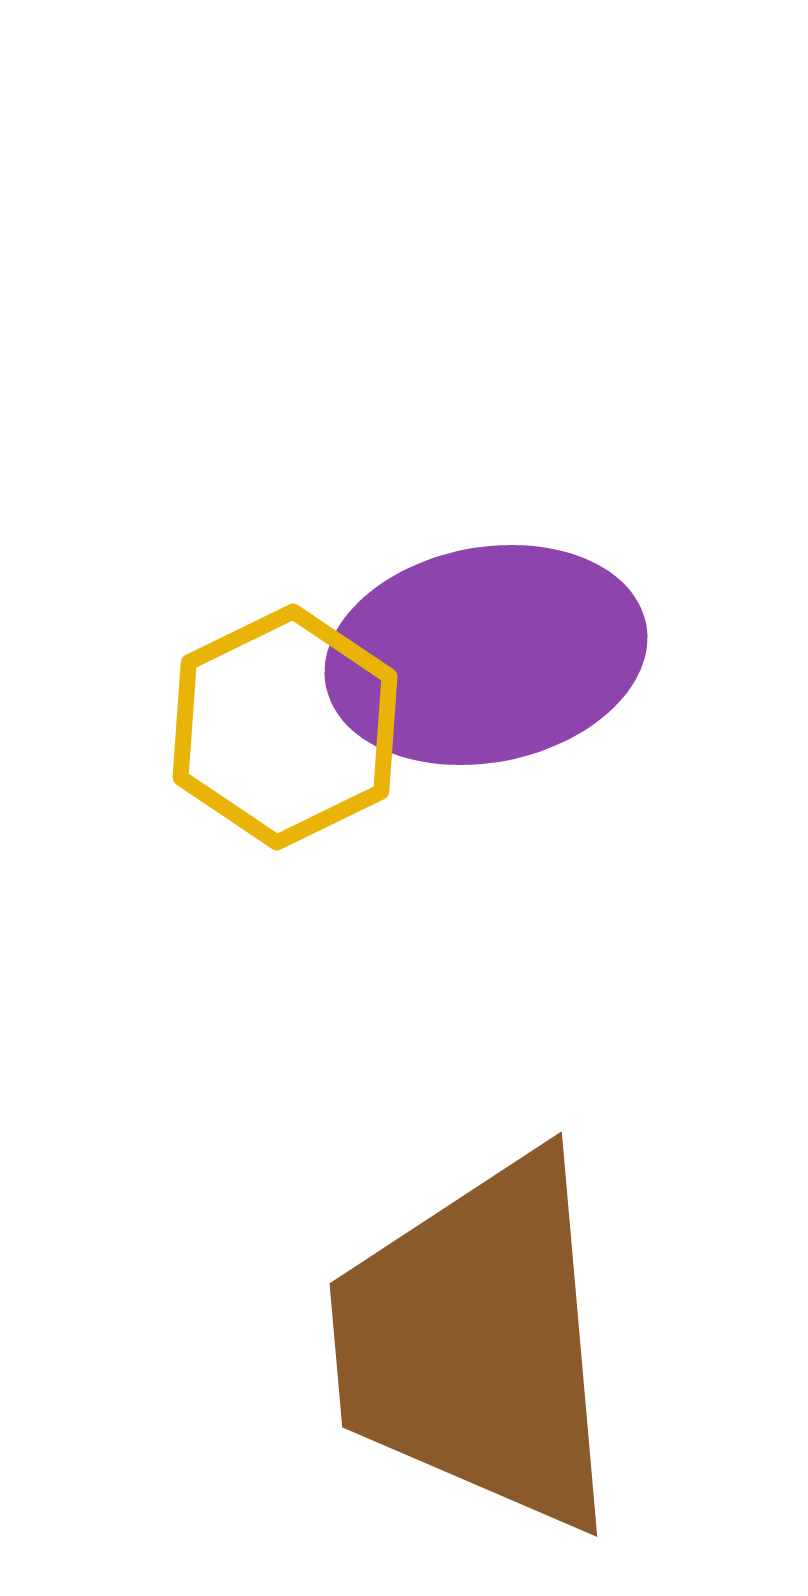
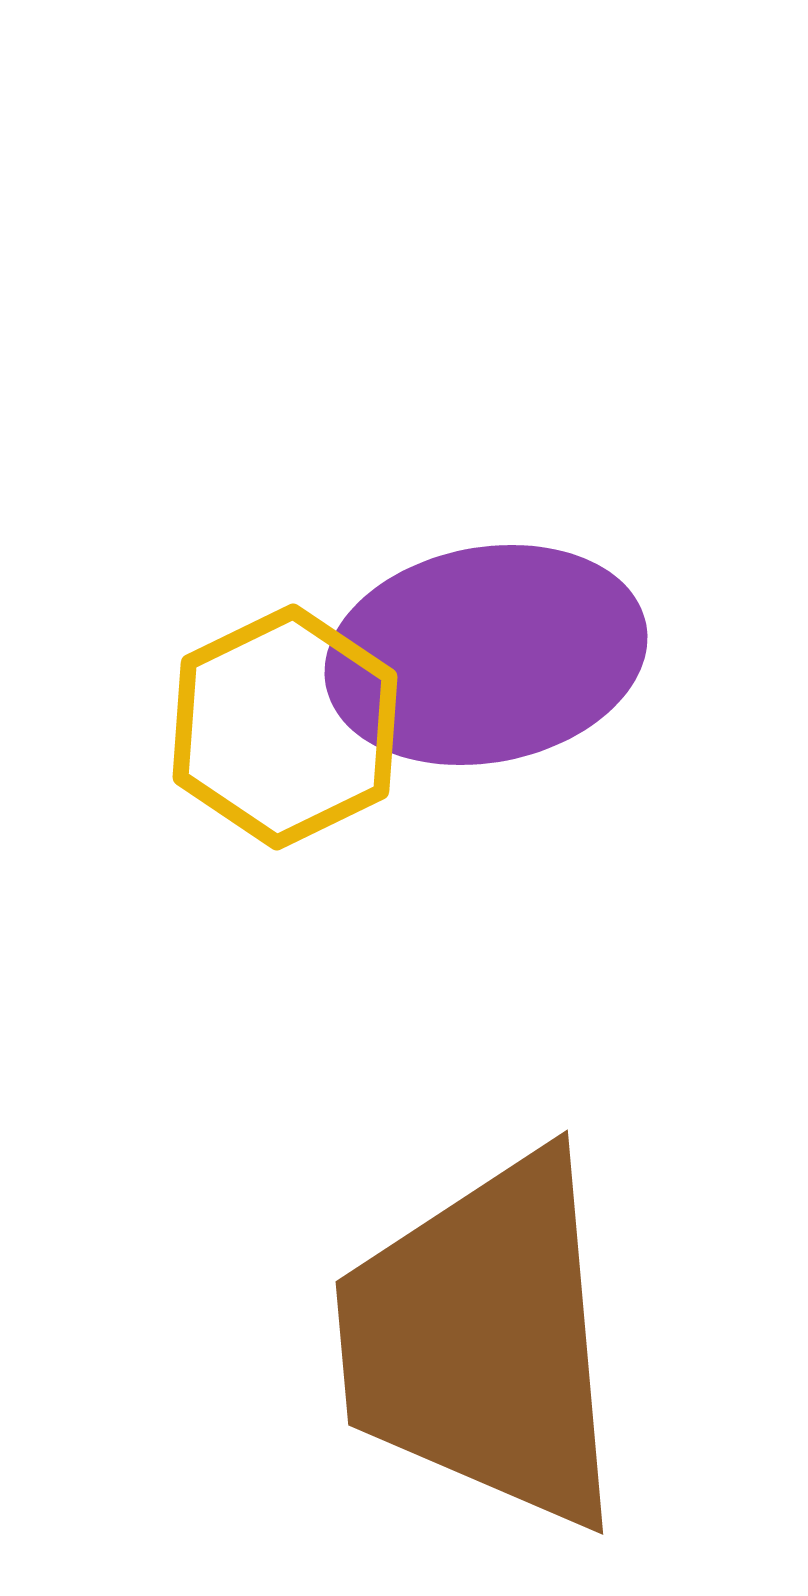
brown trapezoid: moved 6 px right, 2 px up
